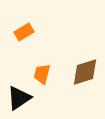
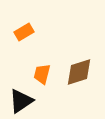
brown diamond: moved 6 px left
black triangle: moved 2 px right, 3 px down
